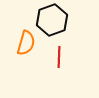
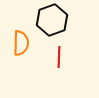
orange semicircle: moved 5 px left; rotated 15 degrees counterclockwise
